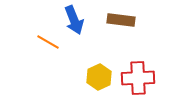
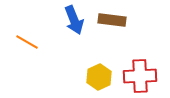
brown rectangle: moved 9 px left
orange line: moved 21 px left
red cross: moved 2 px right, 2 px up
